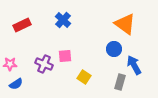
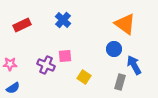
purple cross: moved 2 px right, 1 px down
blue semicircle: moved 3 px left, 4 px down
